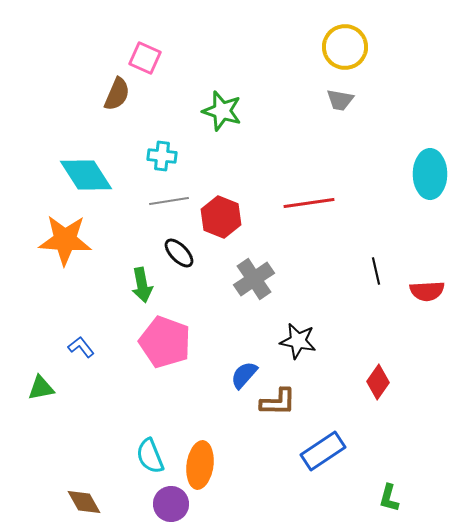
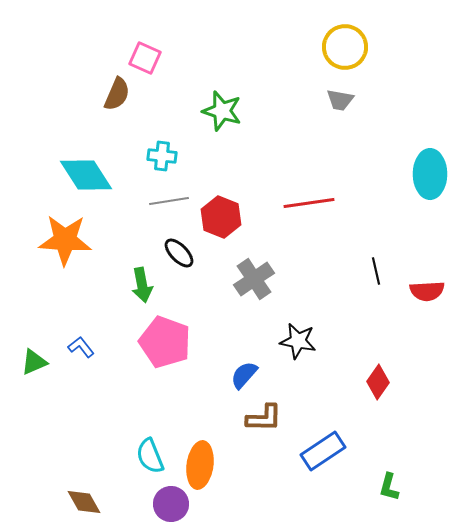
green triangle: moved 7 px left, 26 px up; rotated 12 degrees counterclockwise
brown L-shape: moved 14 px left, 16 px down
green L-shape: moved 11 px up
